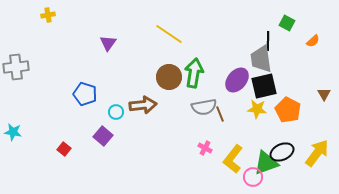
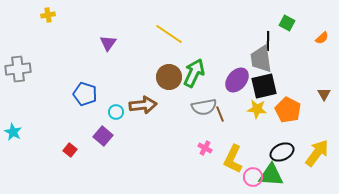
orange semicircle: moved 9 px right, 3 px up
gray cross: moved 2 px right, 2 px down
green arrow: rotated 16 degrees clockwise
cyan star: rotated 18 degrees clockwise
red square: moved 6 px right, 1 px down
yellow L-shape: rotated 12 degrees counterclockwise
green triangle: moved 5 px right, 12 px down; rotated 24 degrees clockwise
